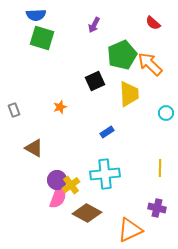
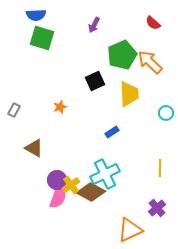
orange arrow: moved 2 px up
gray rectangle: rotated 48 degrees clockwise
blue rectangle: moved 5 px right
cyan cross: rotated 20 degrees counterclockwise
purple cross: rotated 36 degrees clockwise
brown diamond: moved 4 px right, 21 px up
